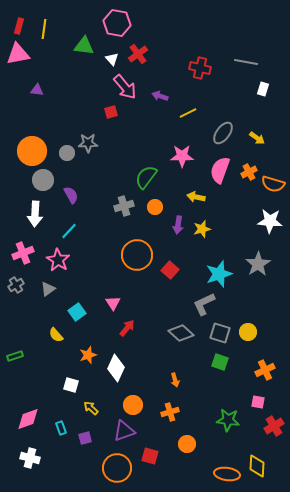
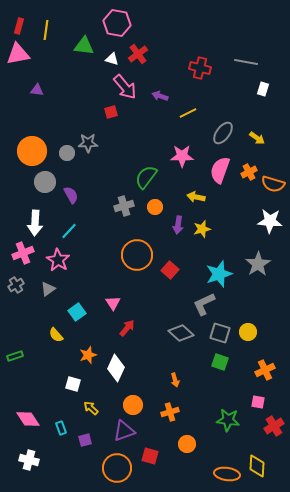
yellow line at (44, 29): moved 2 px right, 1 px down
white triangle at (112, 59): rotated 32 degrees counterclockwise
gray circle at (43, 180): moved 2 px right, 2 px down
white arrow at (35, 214): moved 9 px down
white square at (71, 385): moved 2 px right, 1 px up
pink diamond at (28, 419): rotated 75 degrees clockwise
purple square at (85, 438): moved 2 px down
white cross at (30, 458): moved 1 px left, 2 px down
